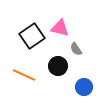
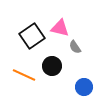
gray semicircle: moved 1 px left, 2 px up
black circle: moved 6 px left
